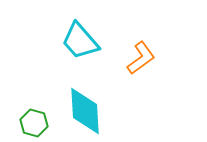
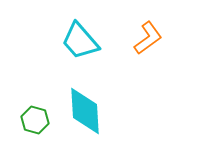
orange L-shape: moved 7 px right, 20 px up
green hexagon: moved 1 px right, 3 px up
